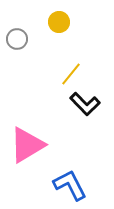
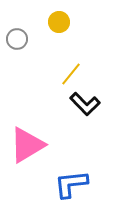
blue L-shape: moved 1 px right, 1 px up; rotated 69 degrees counterclockwise
